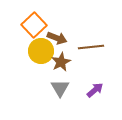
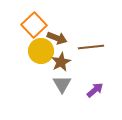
gray triangle: moved 2 px right, 4 px up
